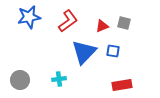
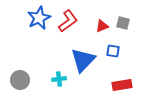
blue star: moved 10 px right, 1 px down; rotated 15 degrees counterclockwise
gray square: moved 1 px left
blue triangle: moved 1 px left, 8 px down
